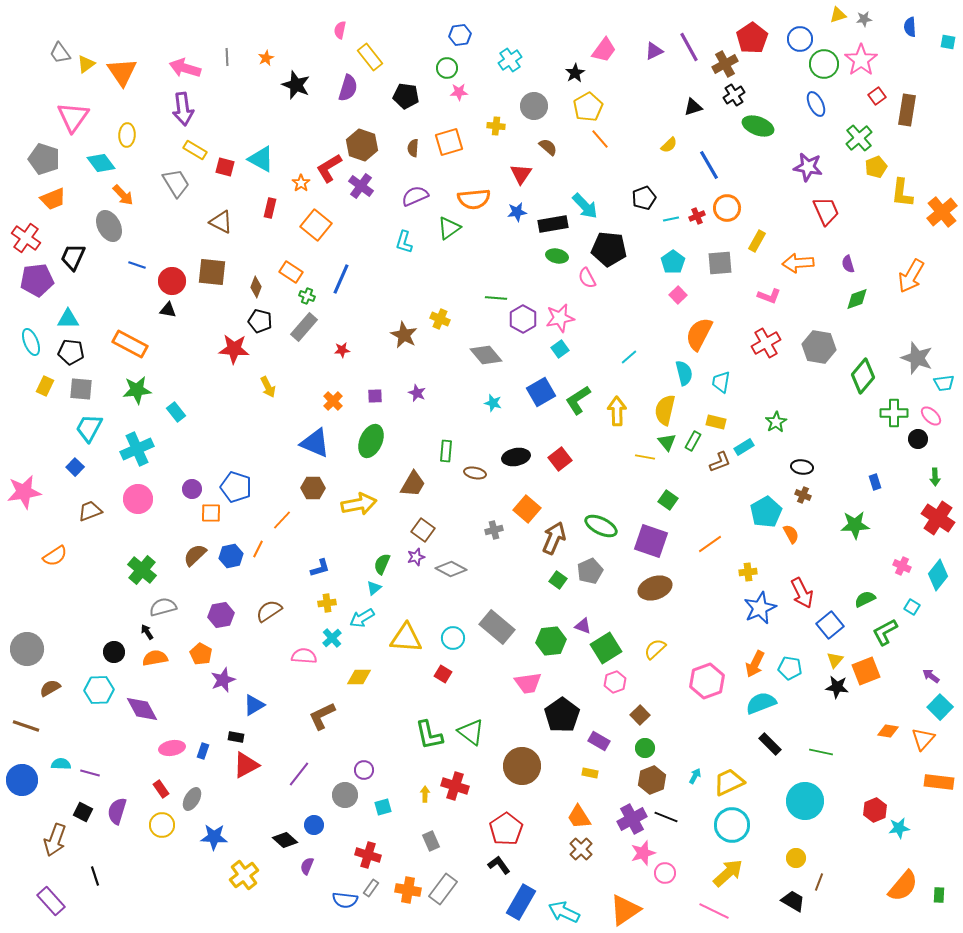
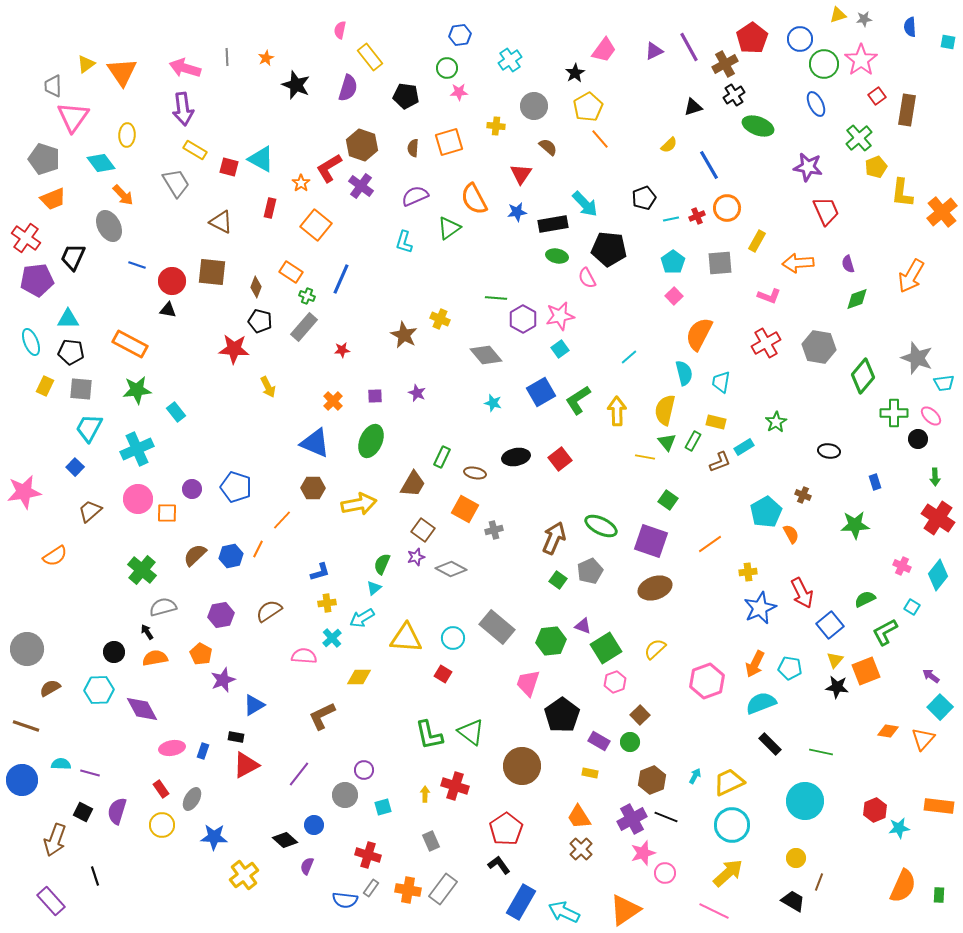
gray trapezoid at (60, 53): moved 7 px left, 33 px down; rotated 35 degrees clockwise
red square at (225, 167): moved 4 px right
orange semicircle at (474, 199): rotated 68 degrees clockwise
cyan arrow at (585, 206): moved 2 px up
pink square at (678, 295): moved 4 px left, 1 px down
pink star at (560, 318): moved 2 px up
green rectangle at (446, 451): moved 4 px left, 6 px down; rotated 20 degrees clockwise
black ellipse at (802, 467): moved 27 px right, 16 px up
orange square at (527, 509): moved 62 px left; rotated 12 degrees counterclockwise
brown trapezoid at (90, 511): rotated 20 degrees counterclockwise
orange square at (211, 513): moved 44 px left
blue L-shape at (320, 568): moved 4 px down
pink trapezoid at (528, 683): rotated 116 degrees clockwise
green circle at (645, 748): moved 15 px left, 6 px up
orange rectangle at (939, 782): moved 24 px down
orange semicircle at (903, 886): rotated 16 degrees counterclockwise
